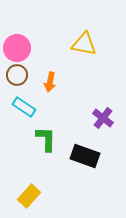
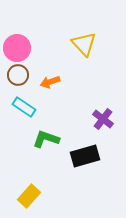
yellow triangle: rotated 36 degrees clockwise
brown circle: moved 1 px right
orange arrow: rotated 60 degrees clockwise
purple cross: moved 1 px down
green L-shape: rotated 72 degrees counterclockwise
black rectangle: rotated 36 degrees counterclockwise
